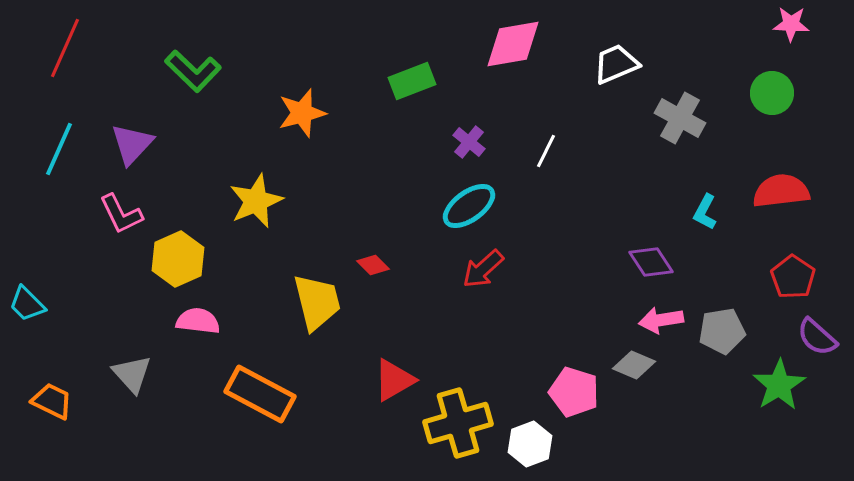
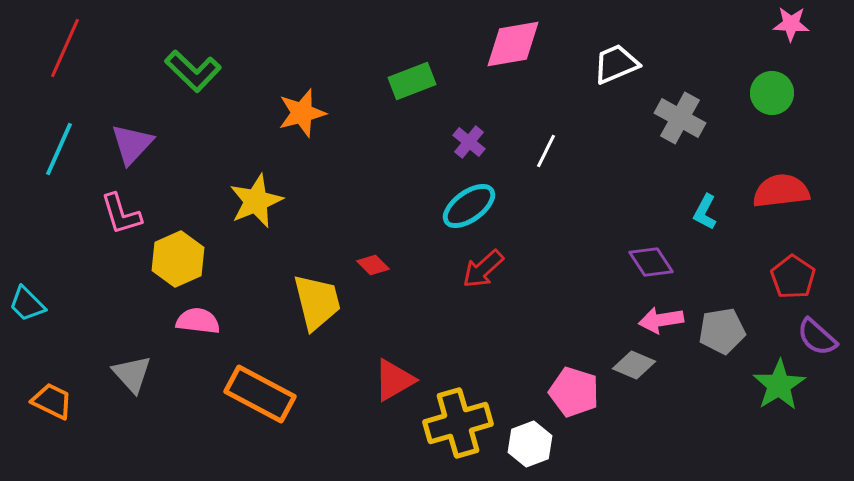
pink L-shape: rotated 9 degrees clockwise
